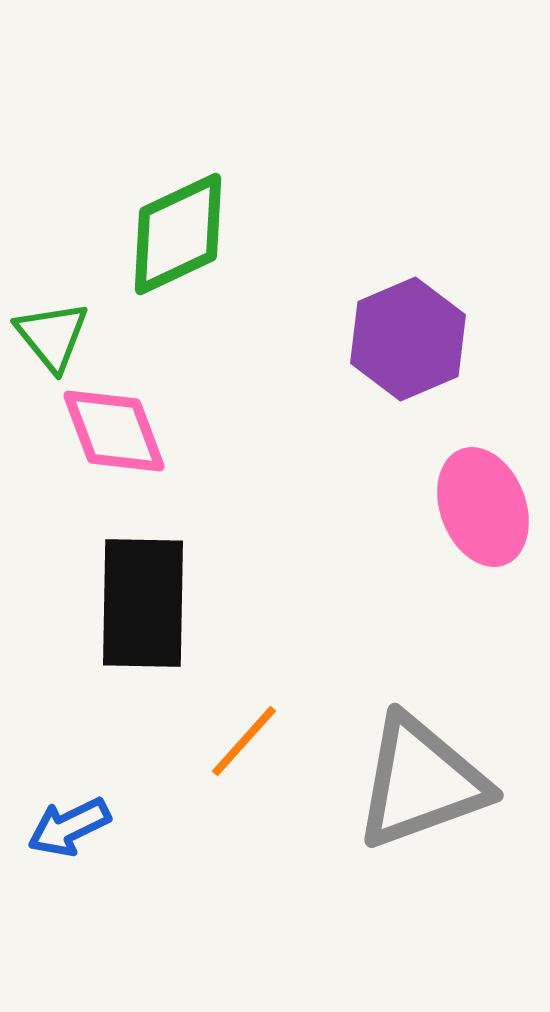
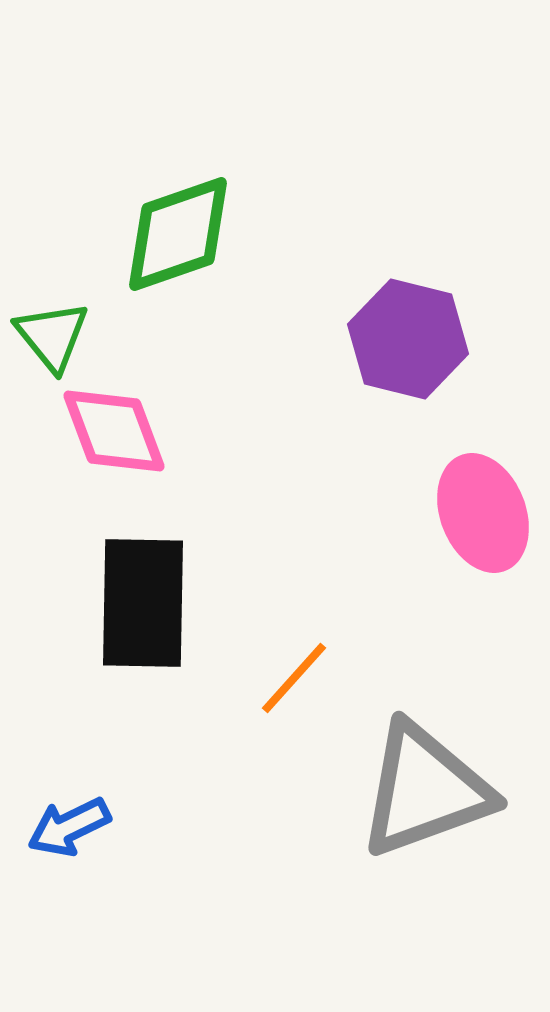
green diamond: rotated 6 degrees clockwise
purple hexagon: rotated 23 degrees counterclockwise
pink ellipse: moved 6 px down
orange line: moved 50 px right, 63 px up
gray triangle: moved 4 px right, 8 px down
